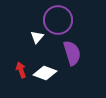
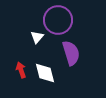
purple semicircle: moved 1 px left
white diamond: rotated 55 degrees clockwise
